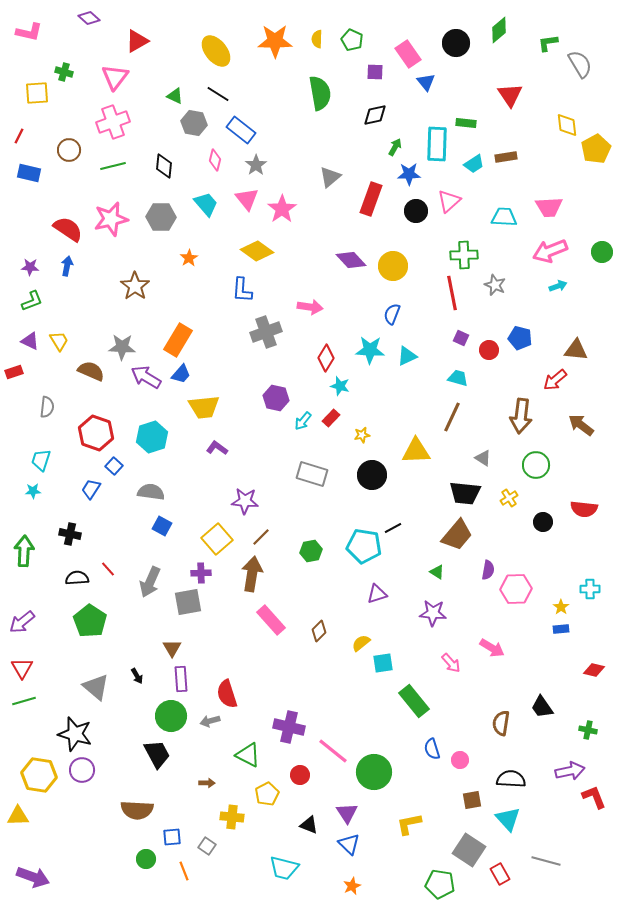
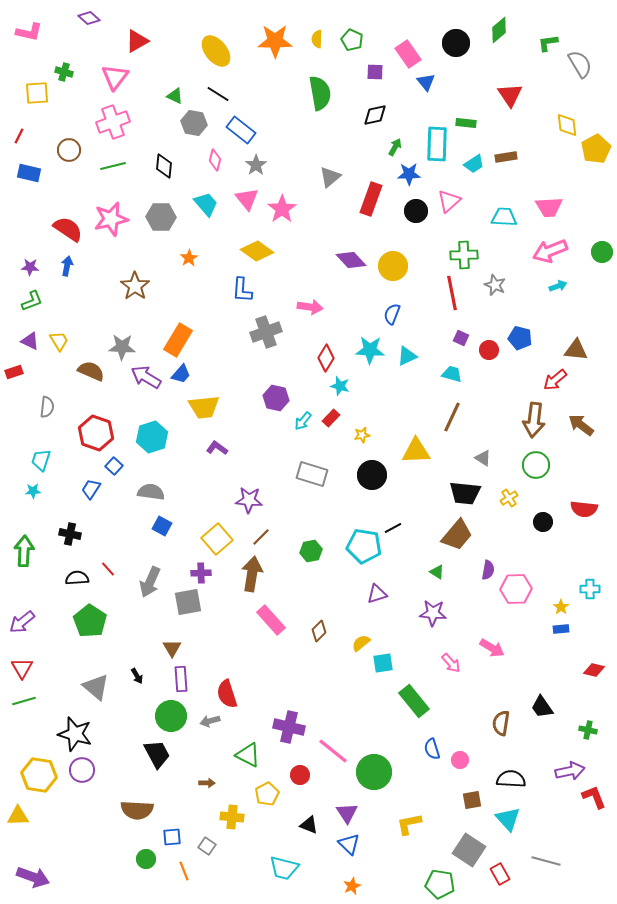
cyan trapezoid at (458, 378): moved 6 px left, 4 px up
brown arrow at (521, 416): moved 13 px right, 4 px down
purple star at (245, 501): moved 4 px right, 1 px up
